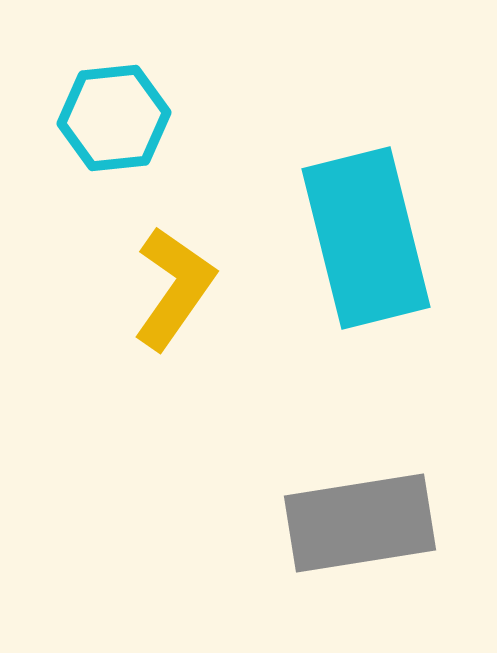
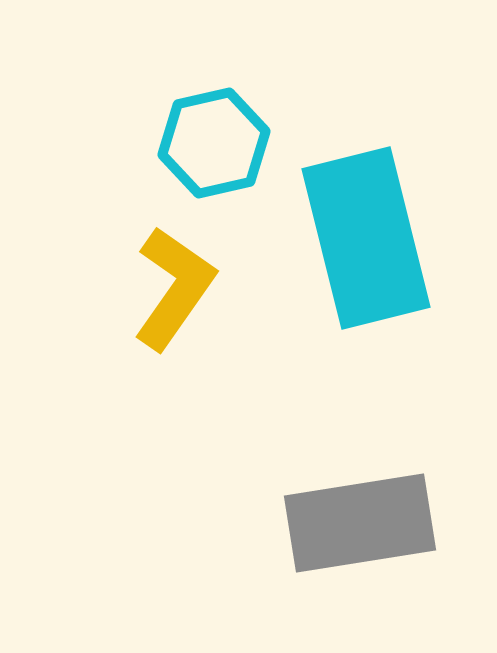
cyan hexagon: moved 100 px right, 25 px down; rotated 7 degrees counterclockwise
